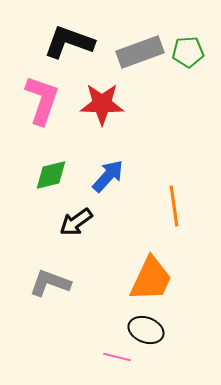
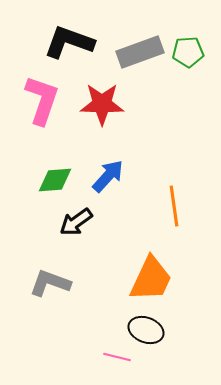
green diamond: moved 4 px right, 5 px down; rotated 9 degrees clockwise
